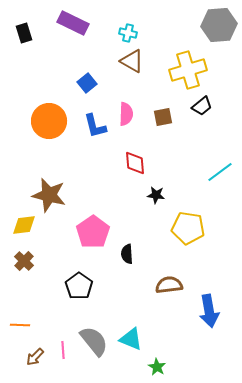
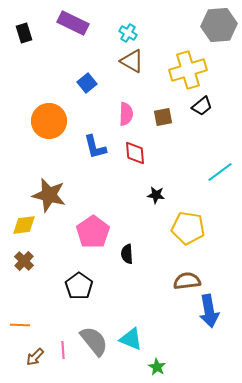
cyan cross: rotated 18 degrees clockwise
blue L-shape: moved 21 px down
red diamond: moved 10 px up
brown semicircle: moved 18 px right, 4 px up
